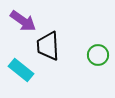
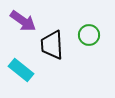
black trapezoid: moved 4 px right, 1 px up
green circle: moved 9 px left, 20 px up
